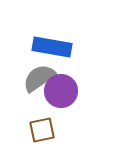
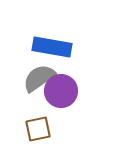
brown square: moved 4 px left, 1 px up
